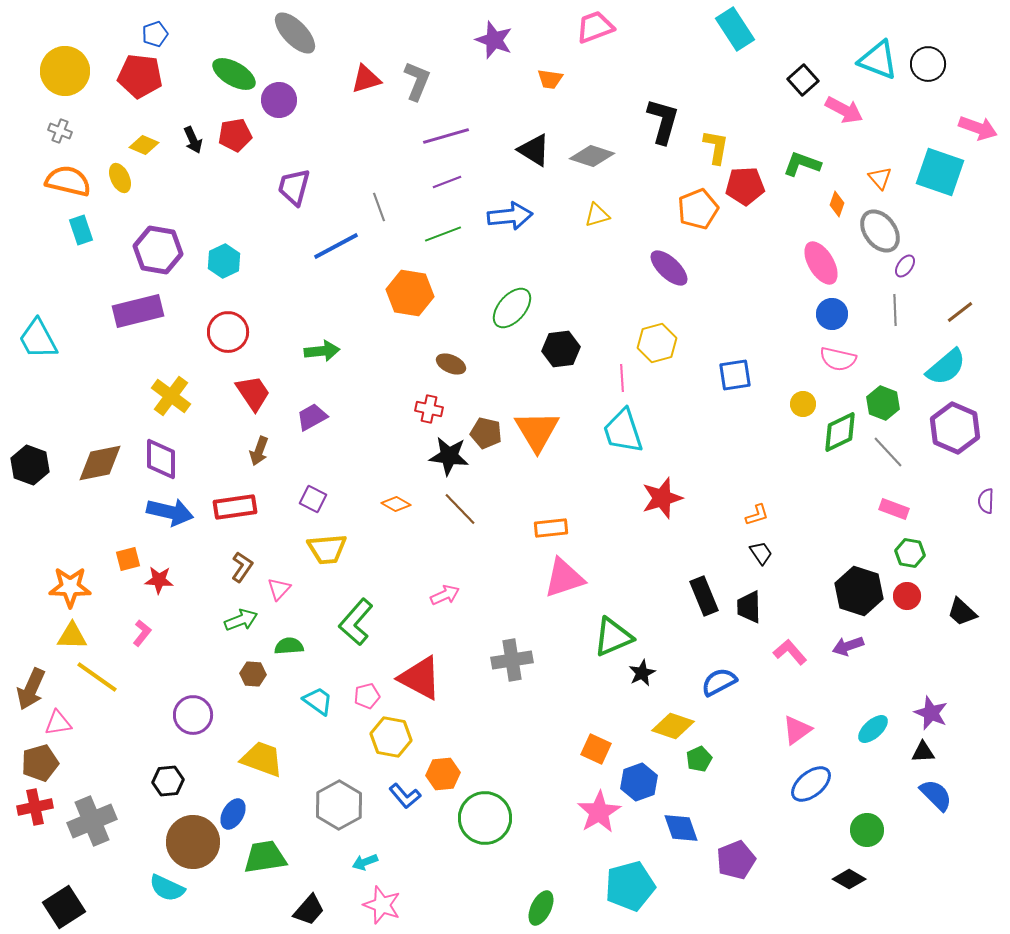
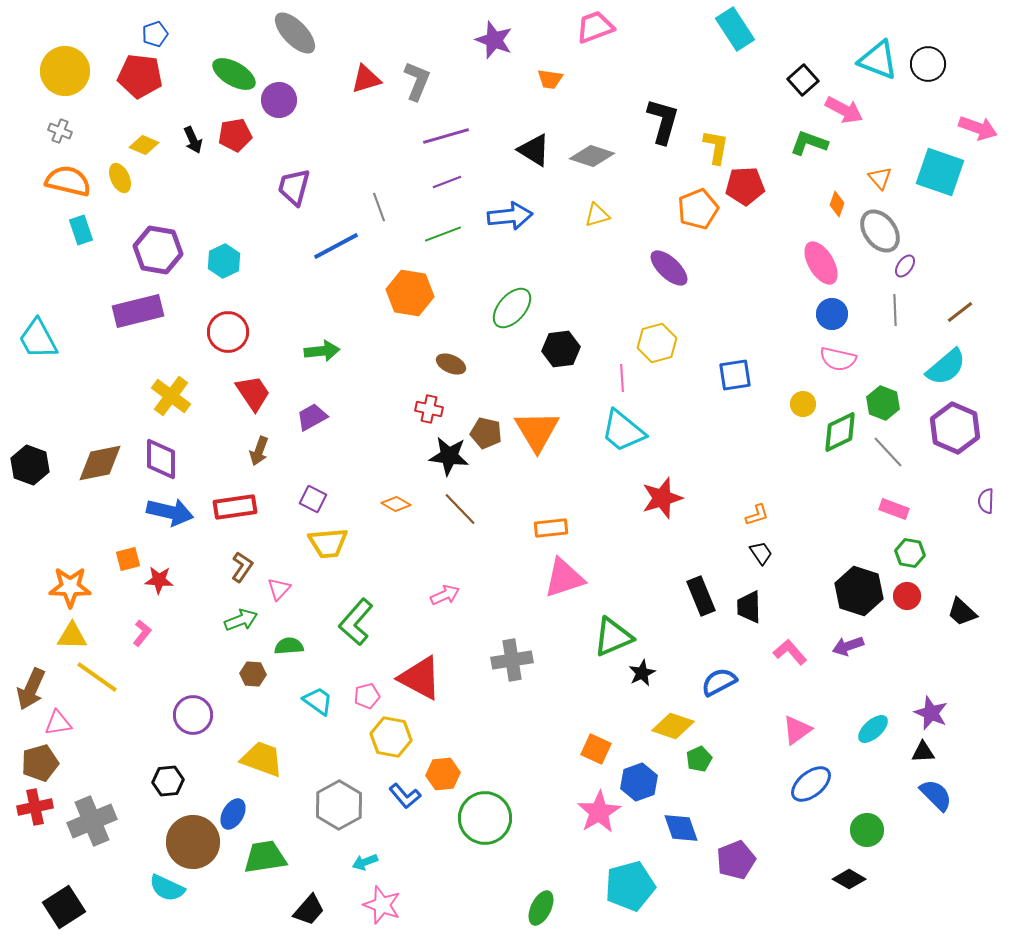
green L-shape at (802, 164): moved 7 px right, 21 px up
cyan trapezoid at (623, 431): rotated 33 degrees counterclockwise
yellow trapezoid at (327, 549): moved 1 px right, 6 px up
black rectangle at (704, 596): moved 3 px left
